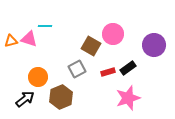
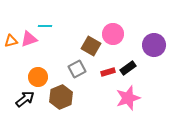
pink triangle: rotated 36 degrees counterclockwise
